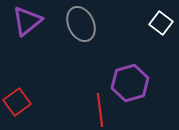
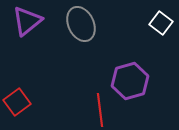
purple hexagon: moved 2 px up
